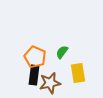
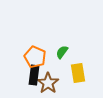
brown star: moved 2 px left; rotated 25 degrees counterclockwise
